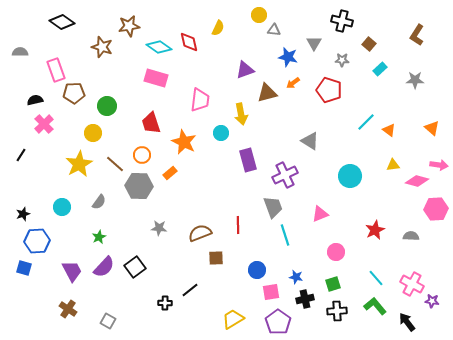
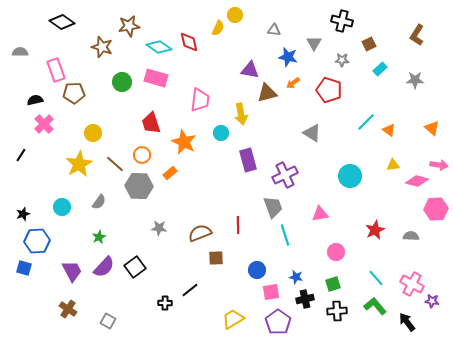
yellow circle at (259, 15): moved 24 px left
brown square at (369, 44): rotated 24 degrees clockwise
purple triangle at (245, 70): moved 5 px right; rotated 30 degrees clockwise
green circle at (107, 106): moved 15 px right, 24 px up
gray triangle at (310, 141): moved 2 px right, 8 px up
pink triangle at (320, 214): rotated 12 degrees clockwise
